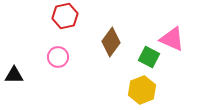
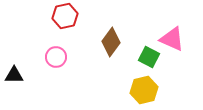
pink circle: moved 2 px left
yellow hexagon: moved 2 px right; rotated 8 degrees clockwise
